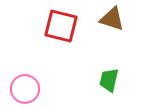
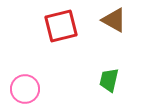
brown triangle: moved 2 px right, 1 px down; rotated 12 degrees clockwise
red square: rotated 28 degrees counterclockwise
